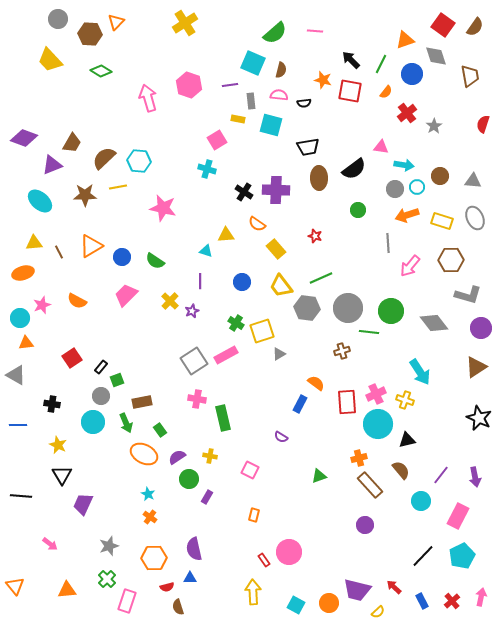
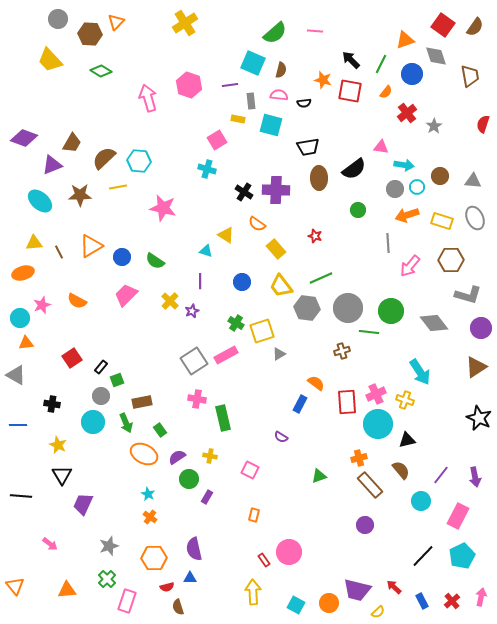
brown star at (85, 195): moved 5 px left
yellow triangle at (226, 235): rotated 36 degrees clockwise
